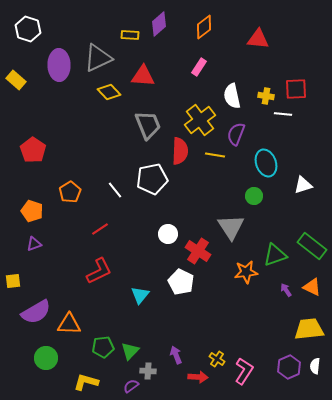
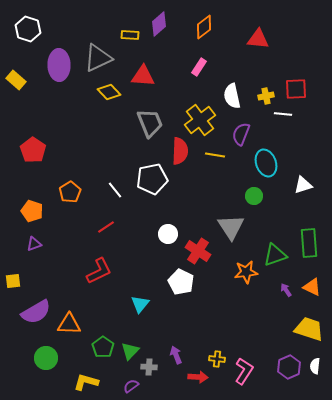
yellow cross at (266, 96): rotated 21 degrees counterclockwise
gray trapezoid at (148, 125): moved 2 px right, 2 px up
purple semicircle at (236, 134): moved 5 px right
red line at (100, 229): moved 6 px right, 2 px up
green rectangle at (312, 246): moved 3 px left, 3 px up; rotated 48 degrees clockwise
cyan triangle at (140, 295): moved 9 px down
yellow trapezoid at (309, 329): rotated 24 degrees clockwise
green pentagon at (103, 347): rotated 30 degrees counterclockwise
yellow cross at (217, 359): rotated 28 degrees counterclockwise
gray cross at (148, 371): moved 1 px right, 4 px up
